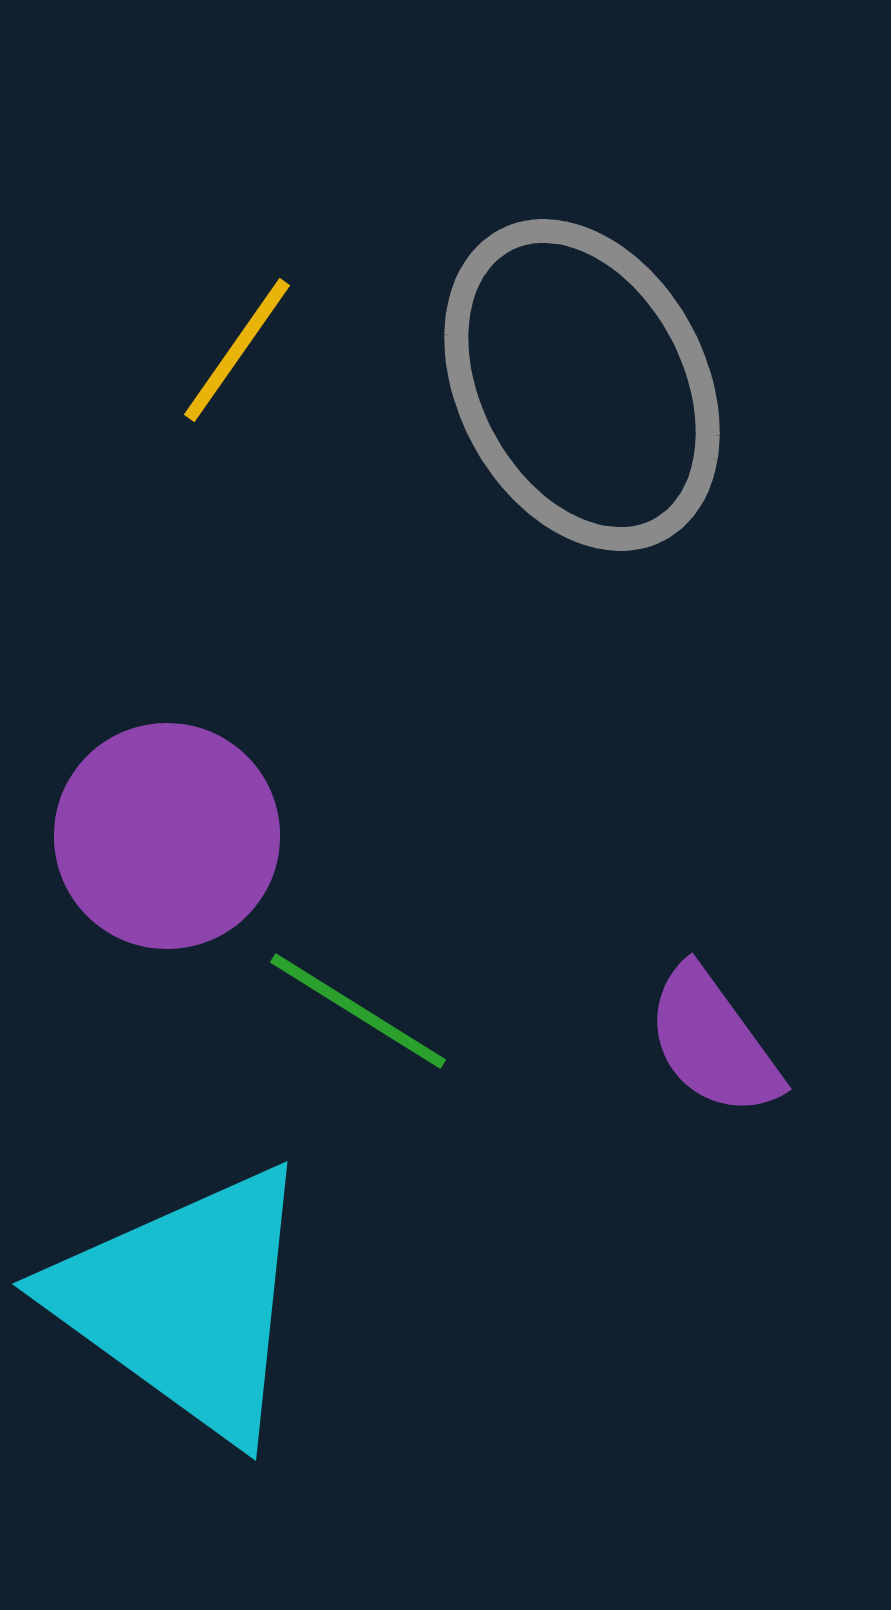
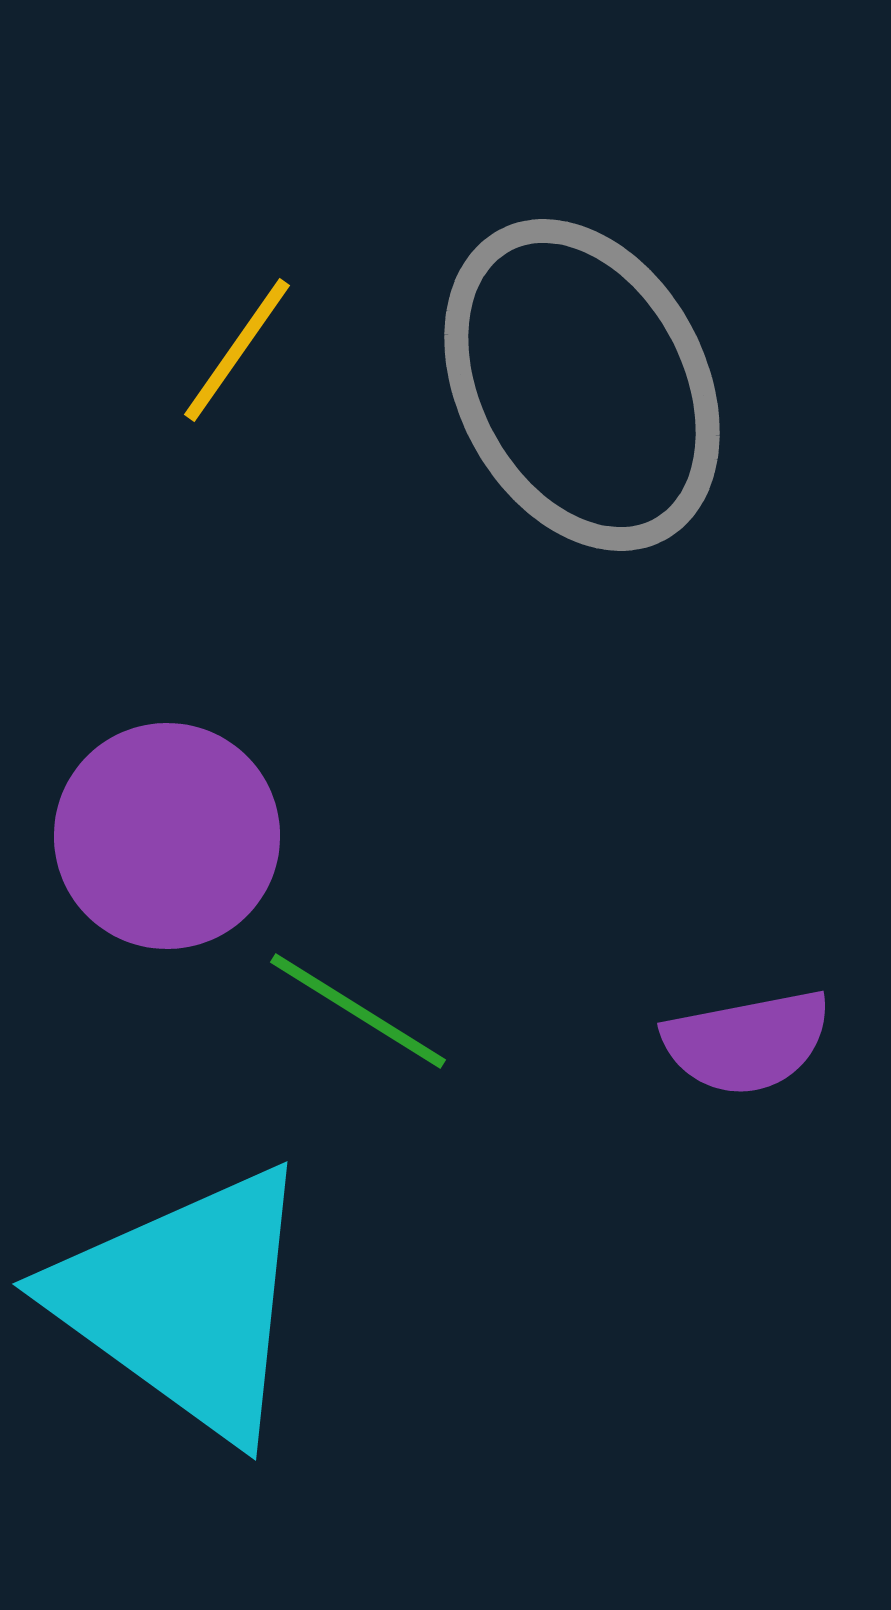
purple semicircle: moved 34 px right; rotated 65 degrees counterclockwise
